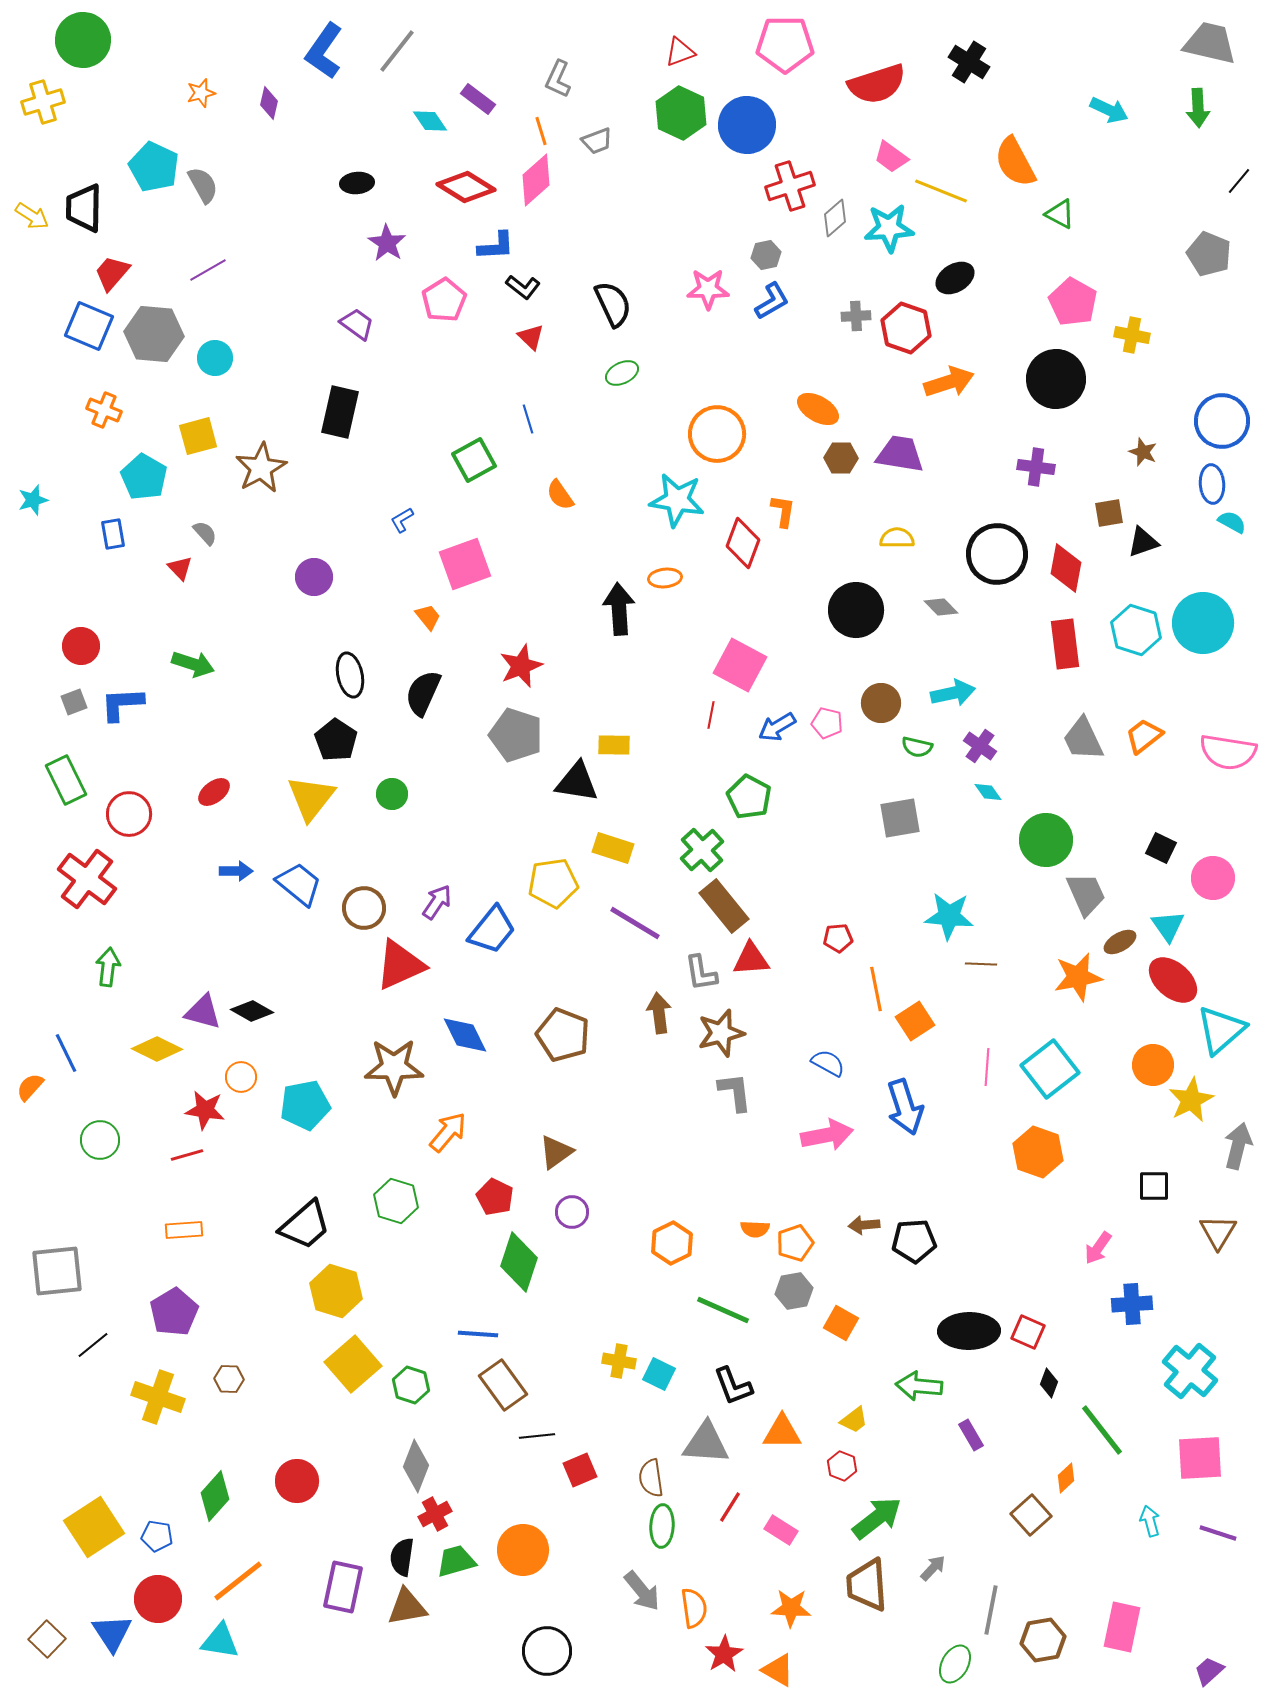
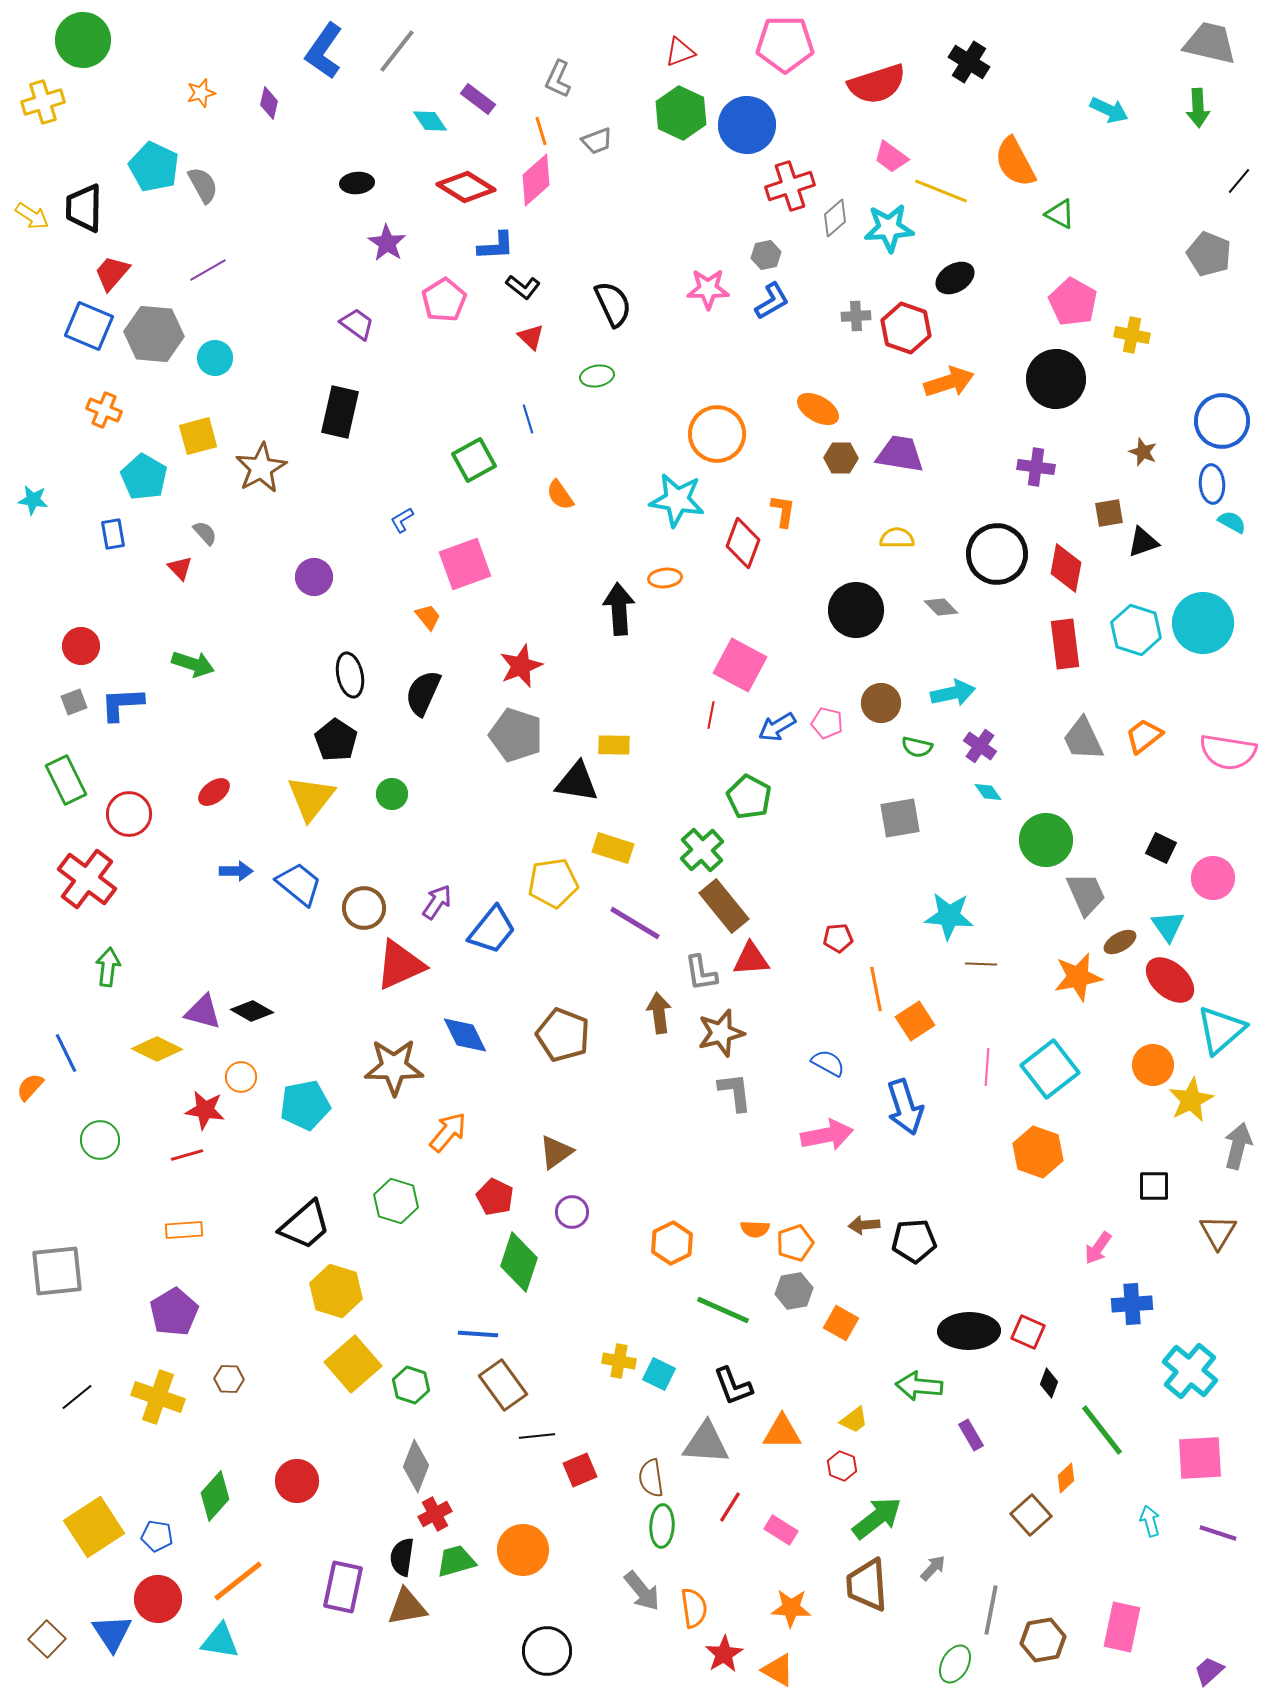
green ellipse at (622, 373): moved 25 px left, 3 px down; rotated 16 degrees clockwise
cyan star at (33, 500): rotated 24 degrees clockwise
red ellipse at (1173, 980): moved 3 px left
black line at (93, 1345): moved 16 px left, 52 px down
